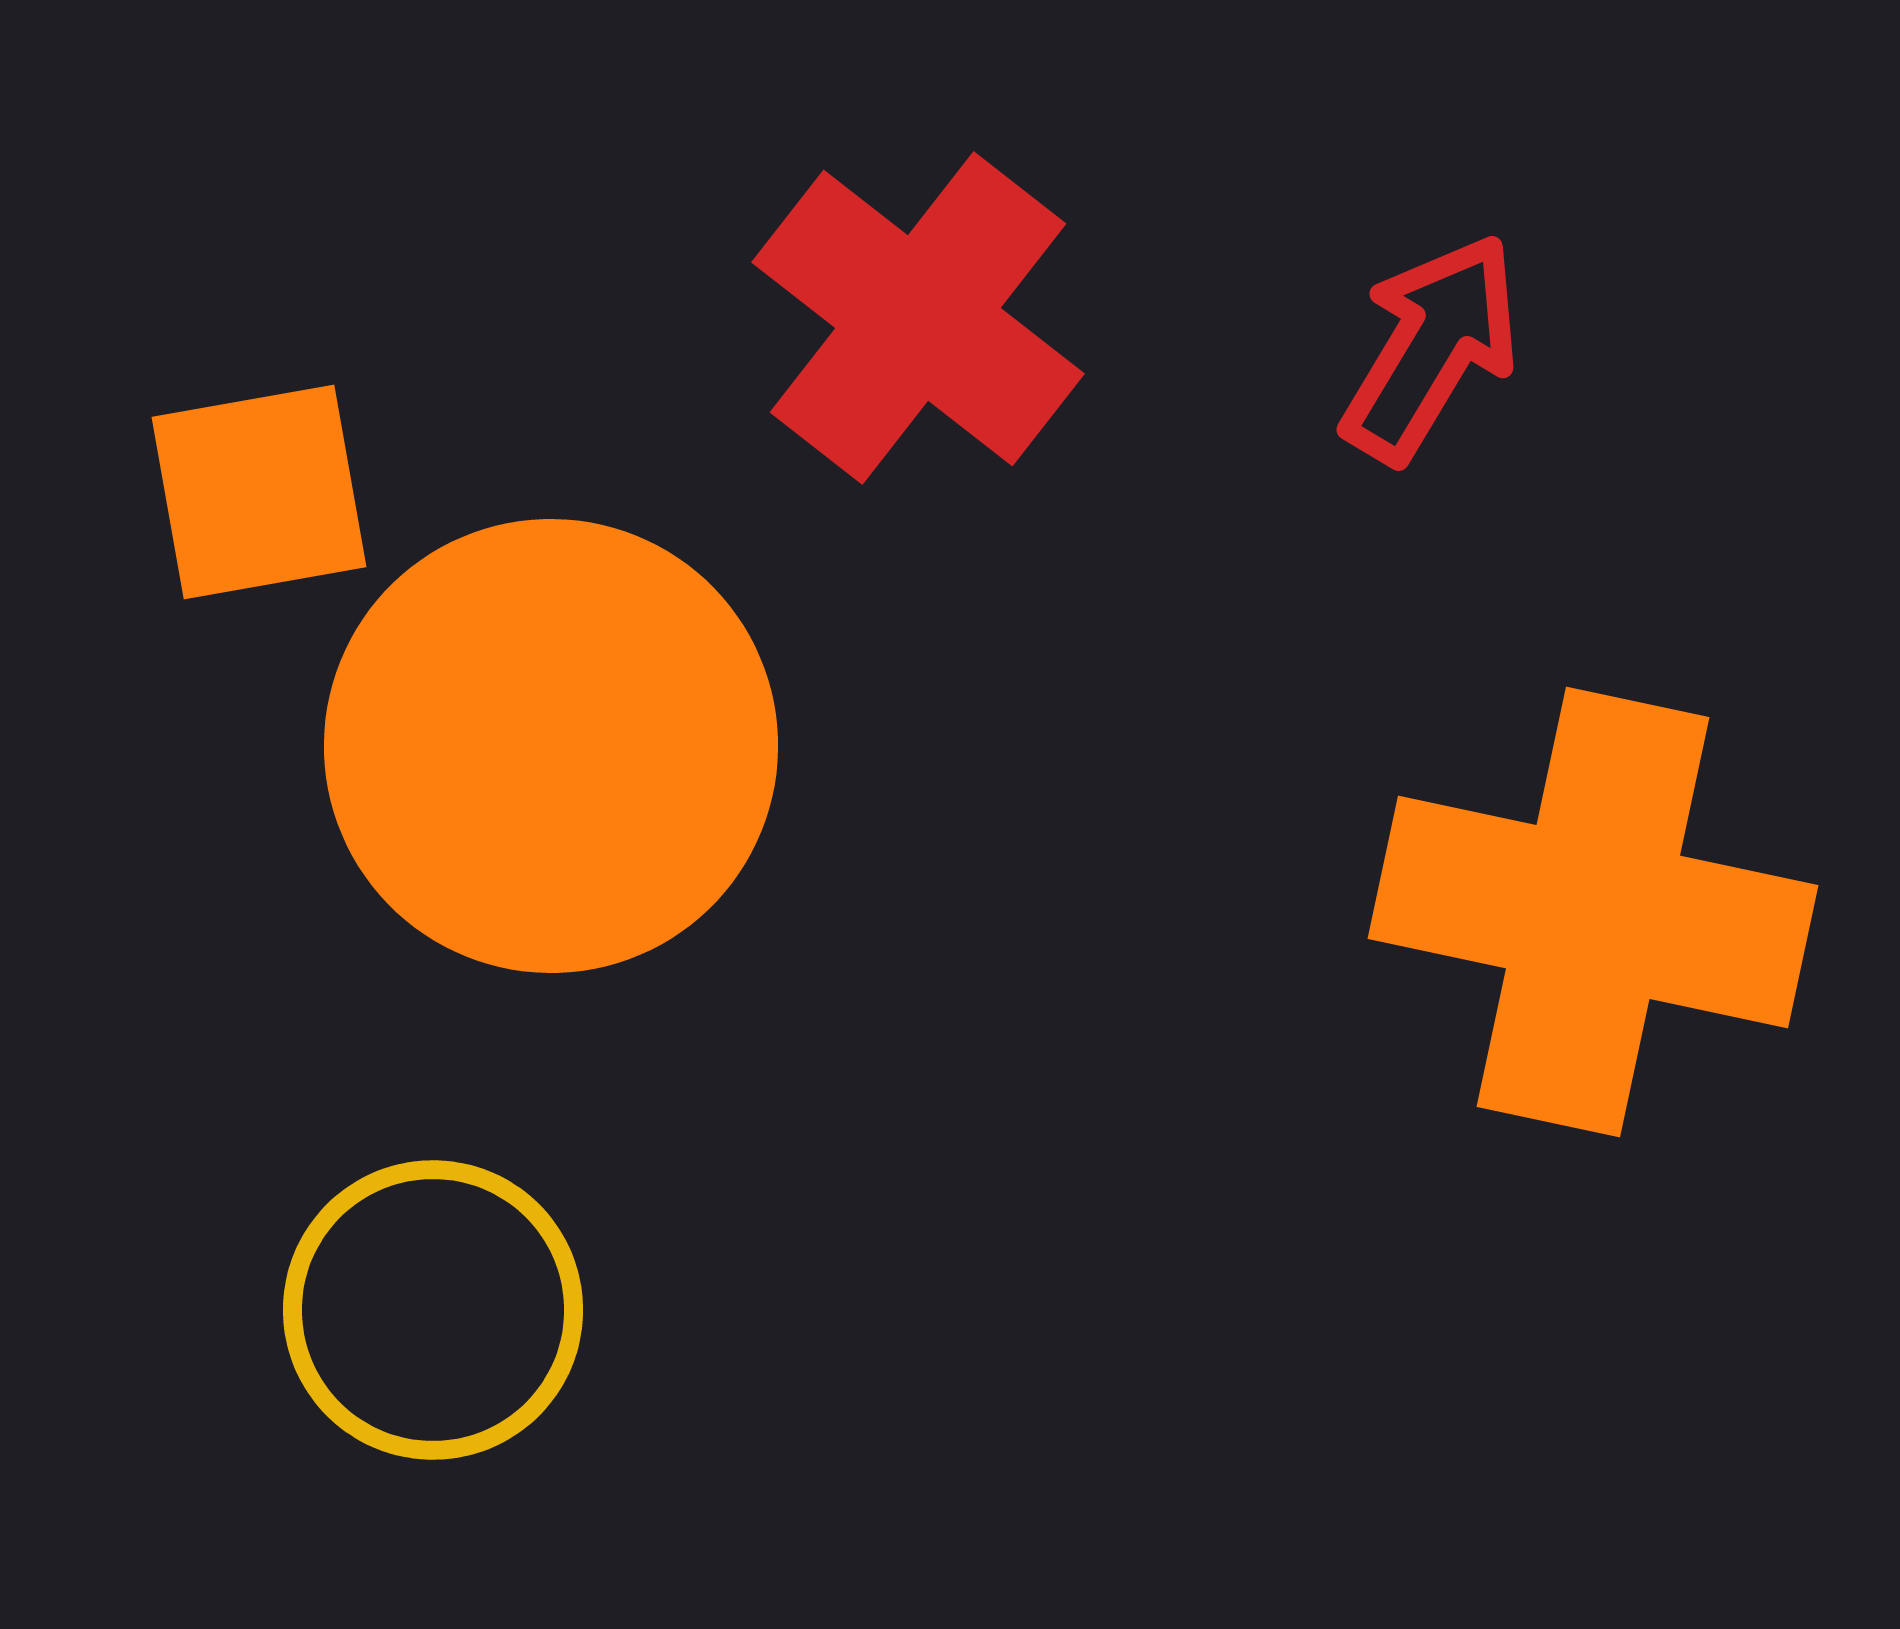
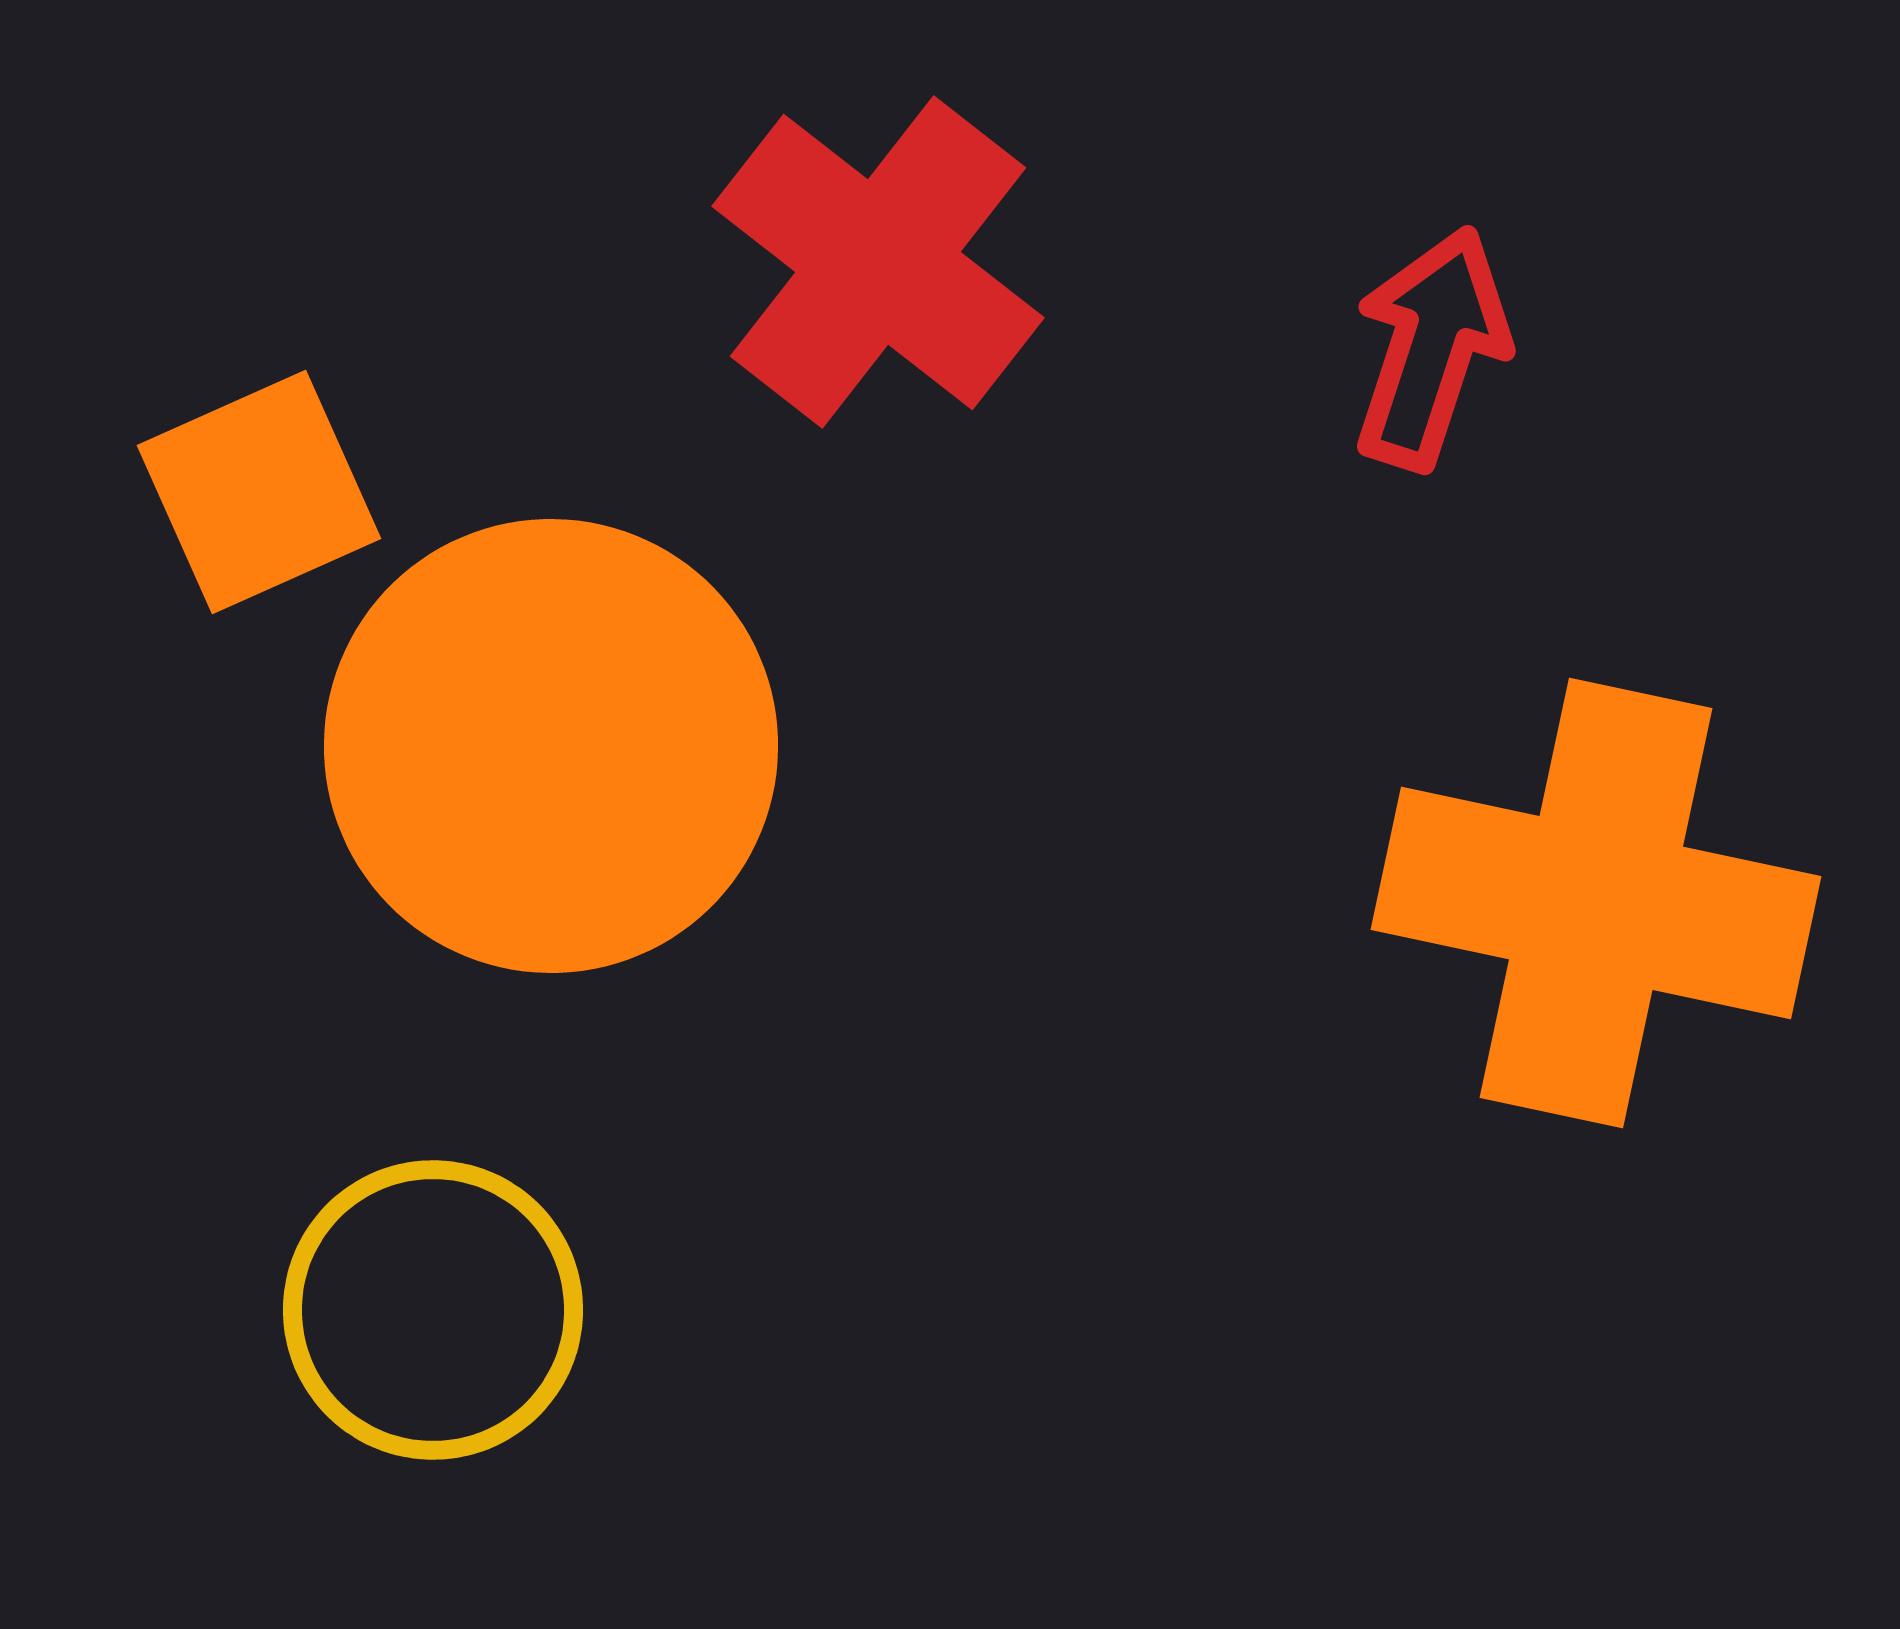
red cross: moved 40 px left, 56 px up
red arrow: rotated 13 degrees counterclockwise
orange square: rotated 14 degrees counterclockwise
orange cross: moved 3 px right, 9 px up
